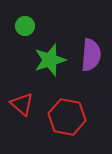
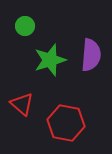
red hexagon: moved 1 px left, 6 px down
